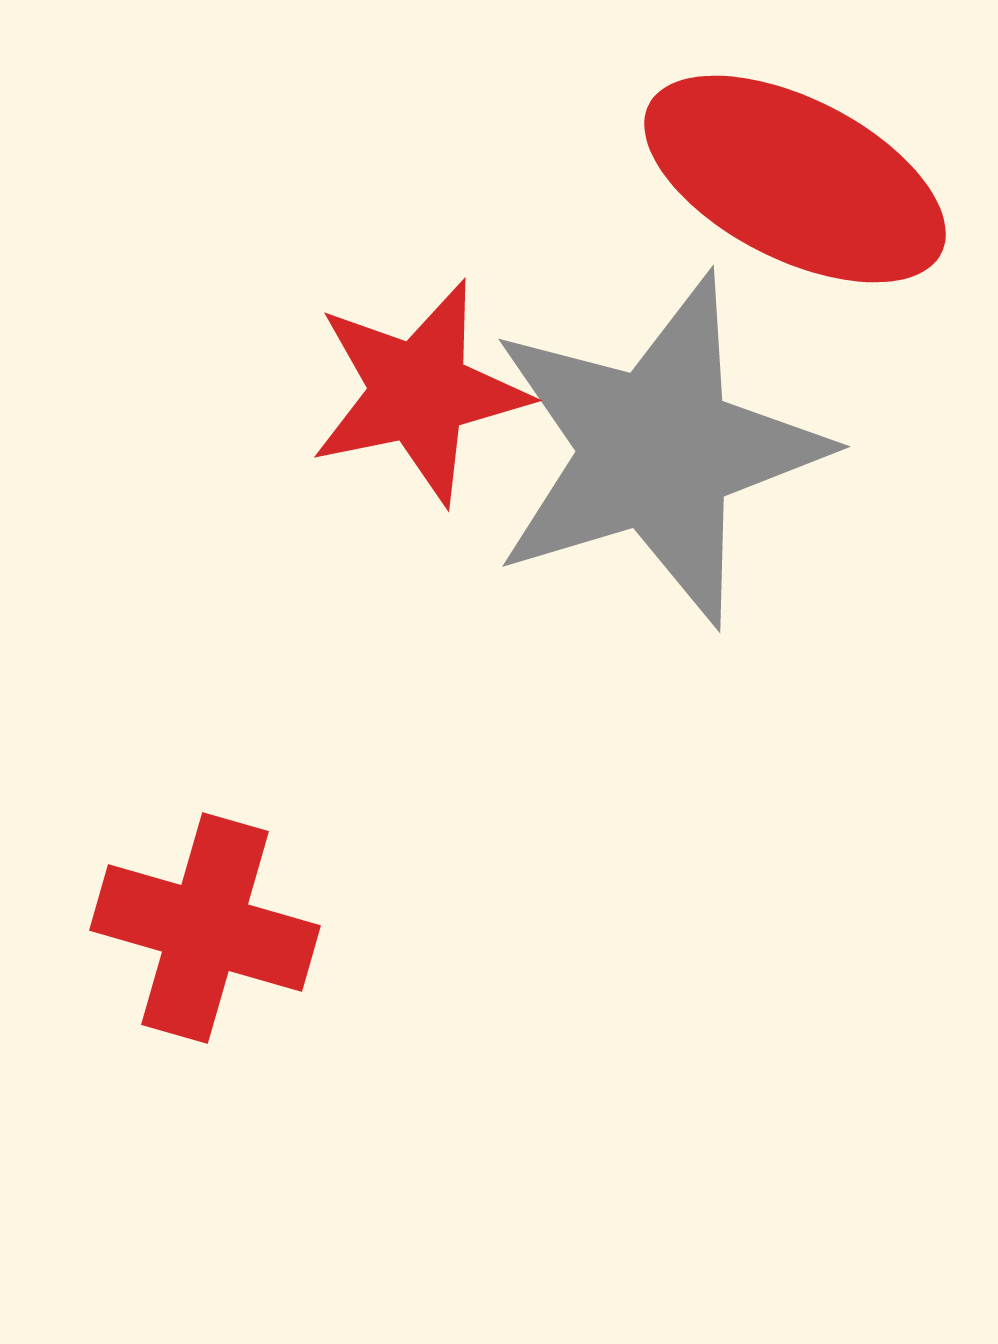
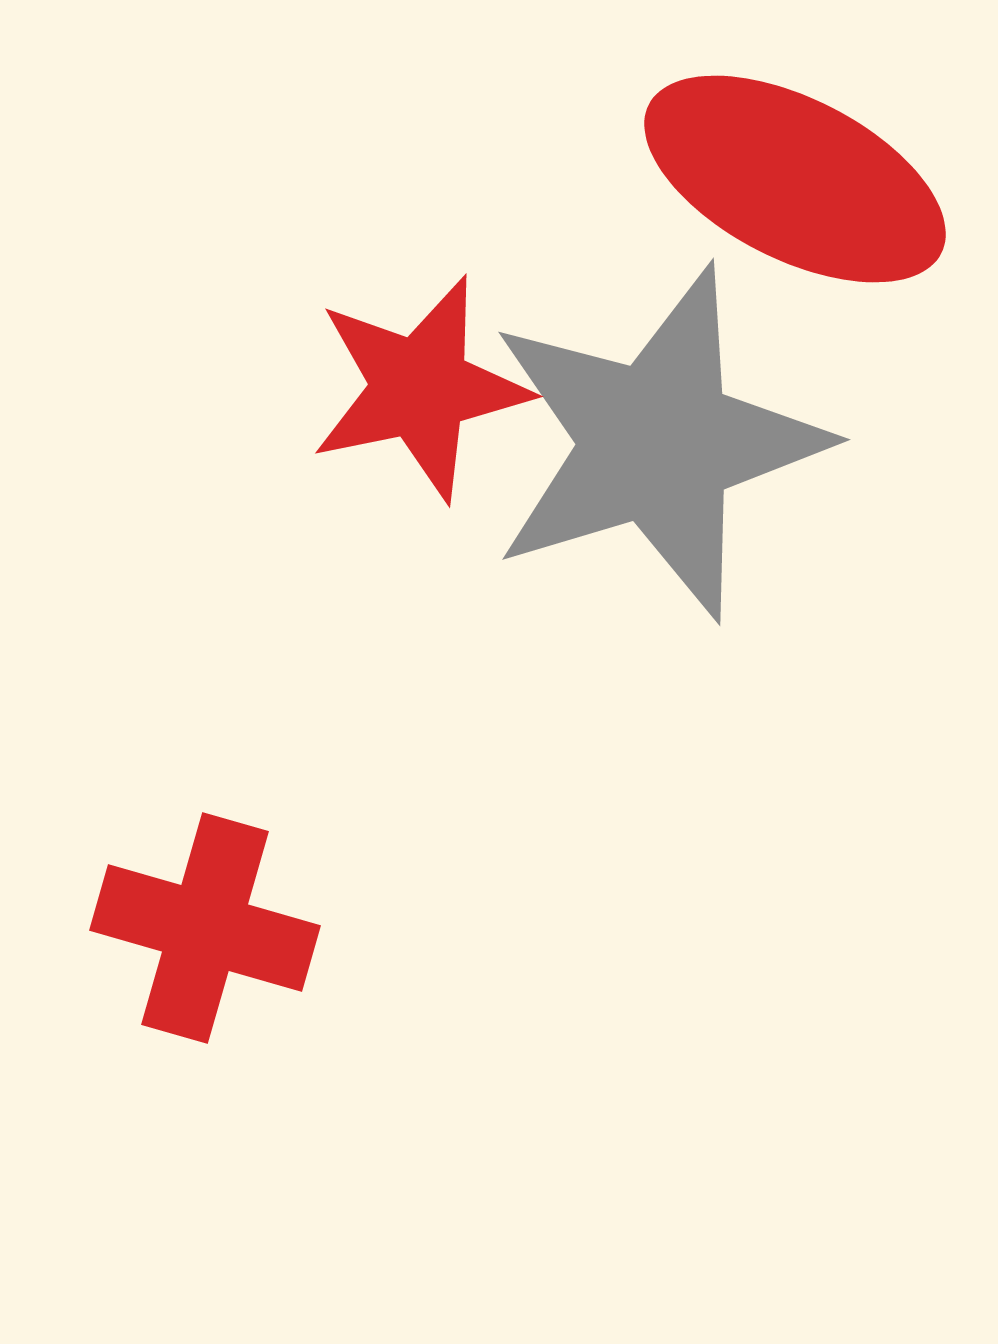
red star: moved 1 px right, 4 px up
gray star: moved 7 px up
